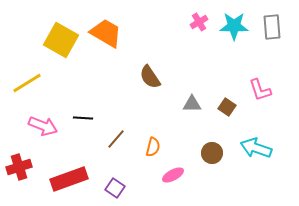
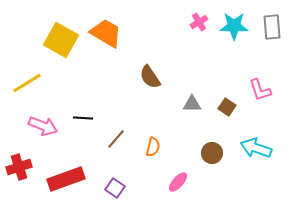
pink ellipse: moved 5 px right, 7 px down; rotated 20 degrees counterclockwise
red rectangle: moved 3 px left
